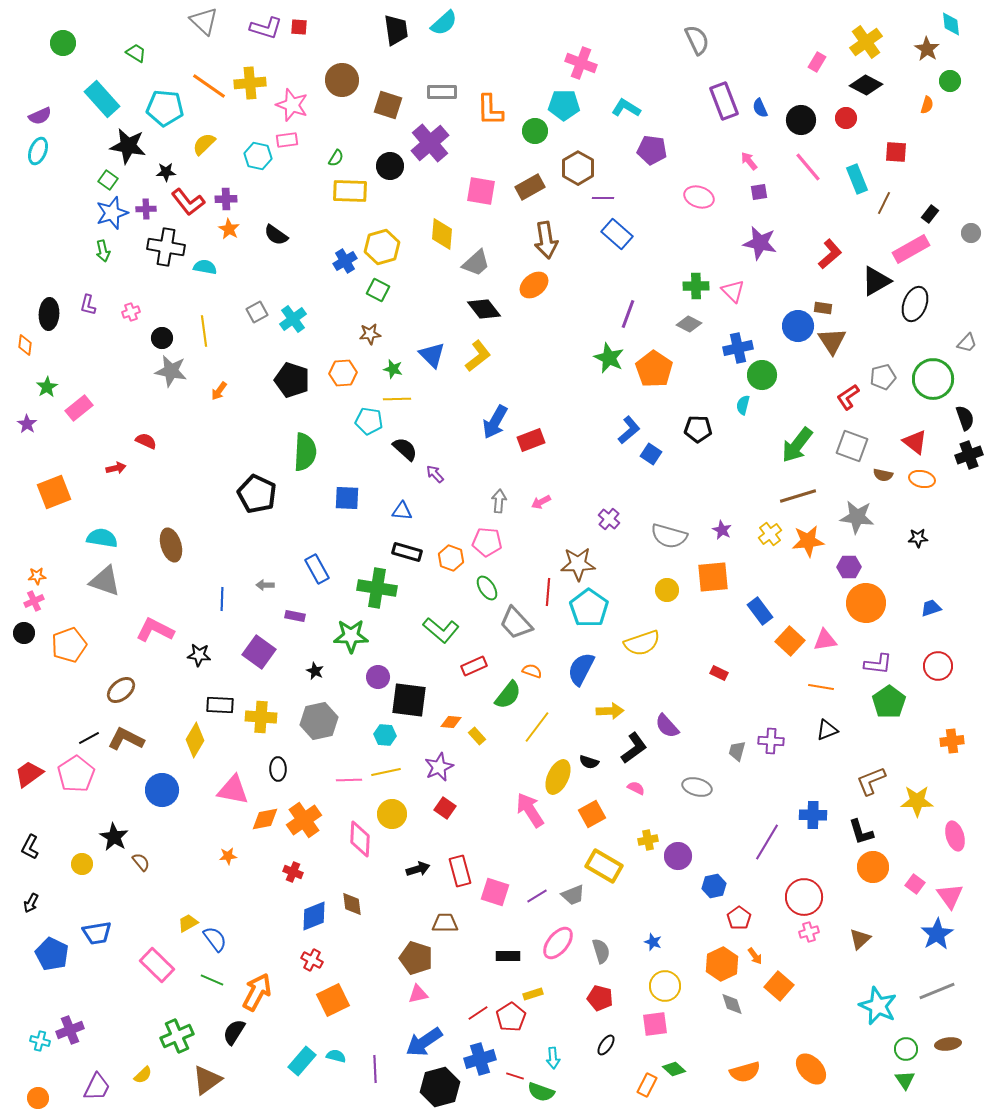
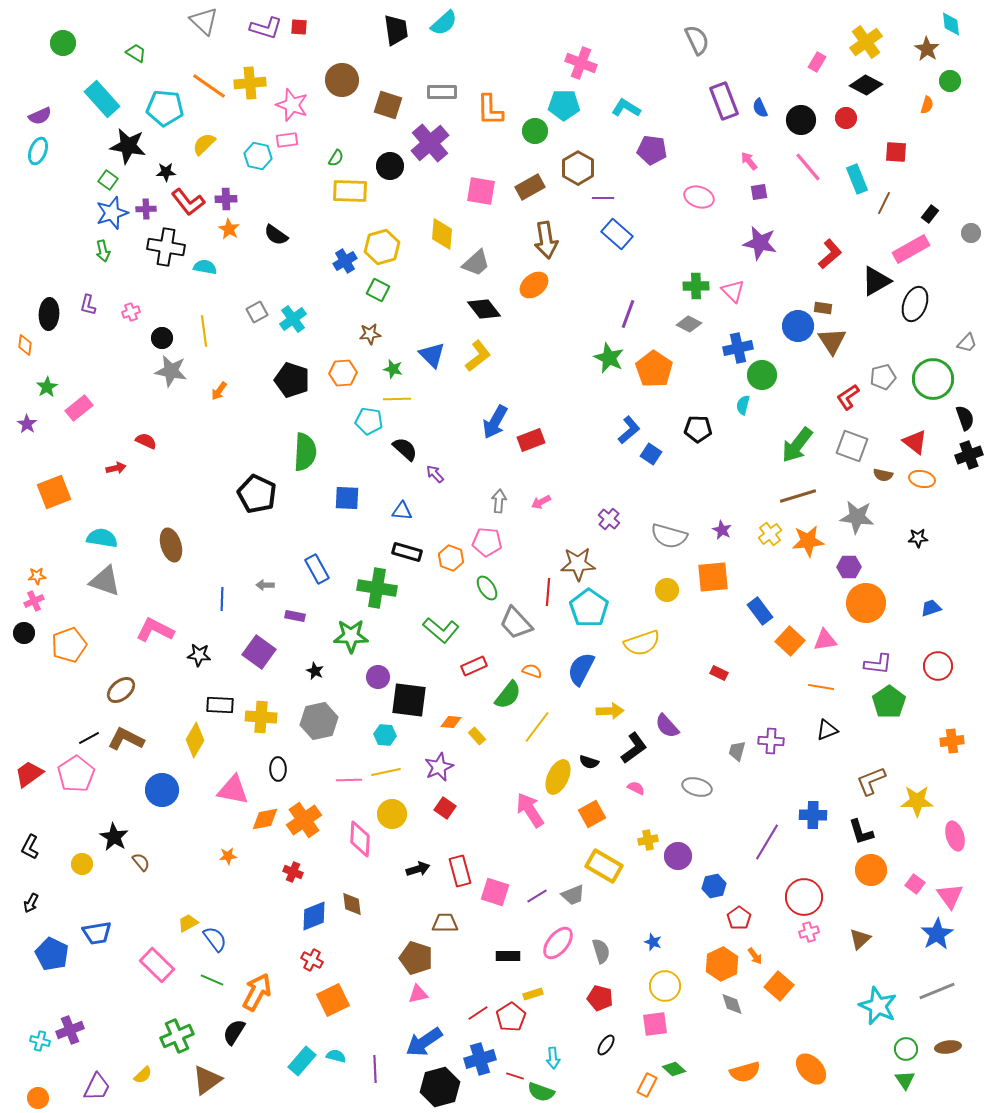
orange circle at (873, 867): moved 2 px left, 3 px down
brown ellipse at (948, 1044): moved 3 px down
